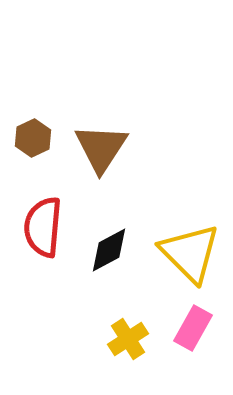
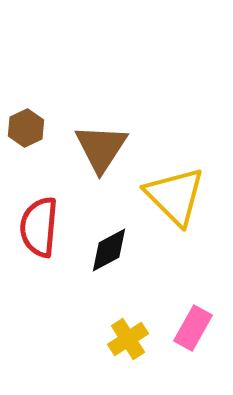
brown hexagon: moved 7 px left, 10 px up
red semicircle: moved 4 px left
yellow triangle: moved 15 px left, 57 px up
